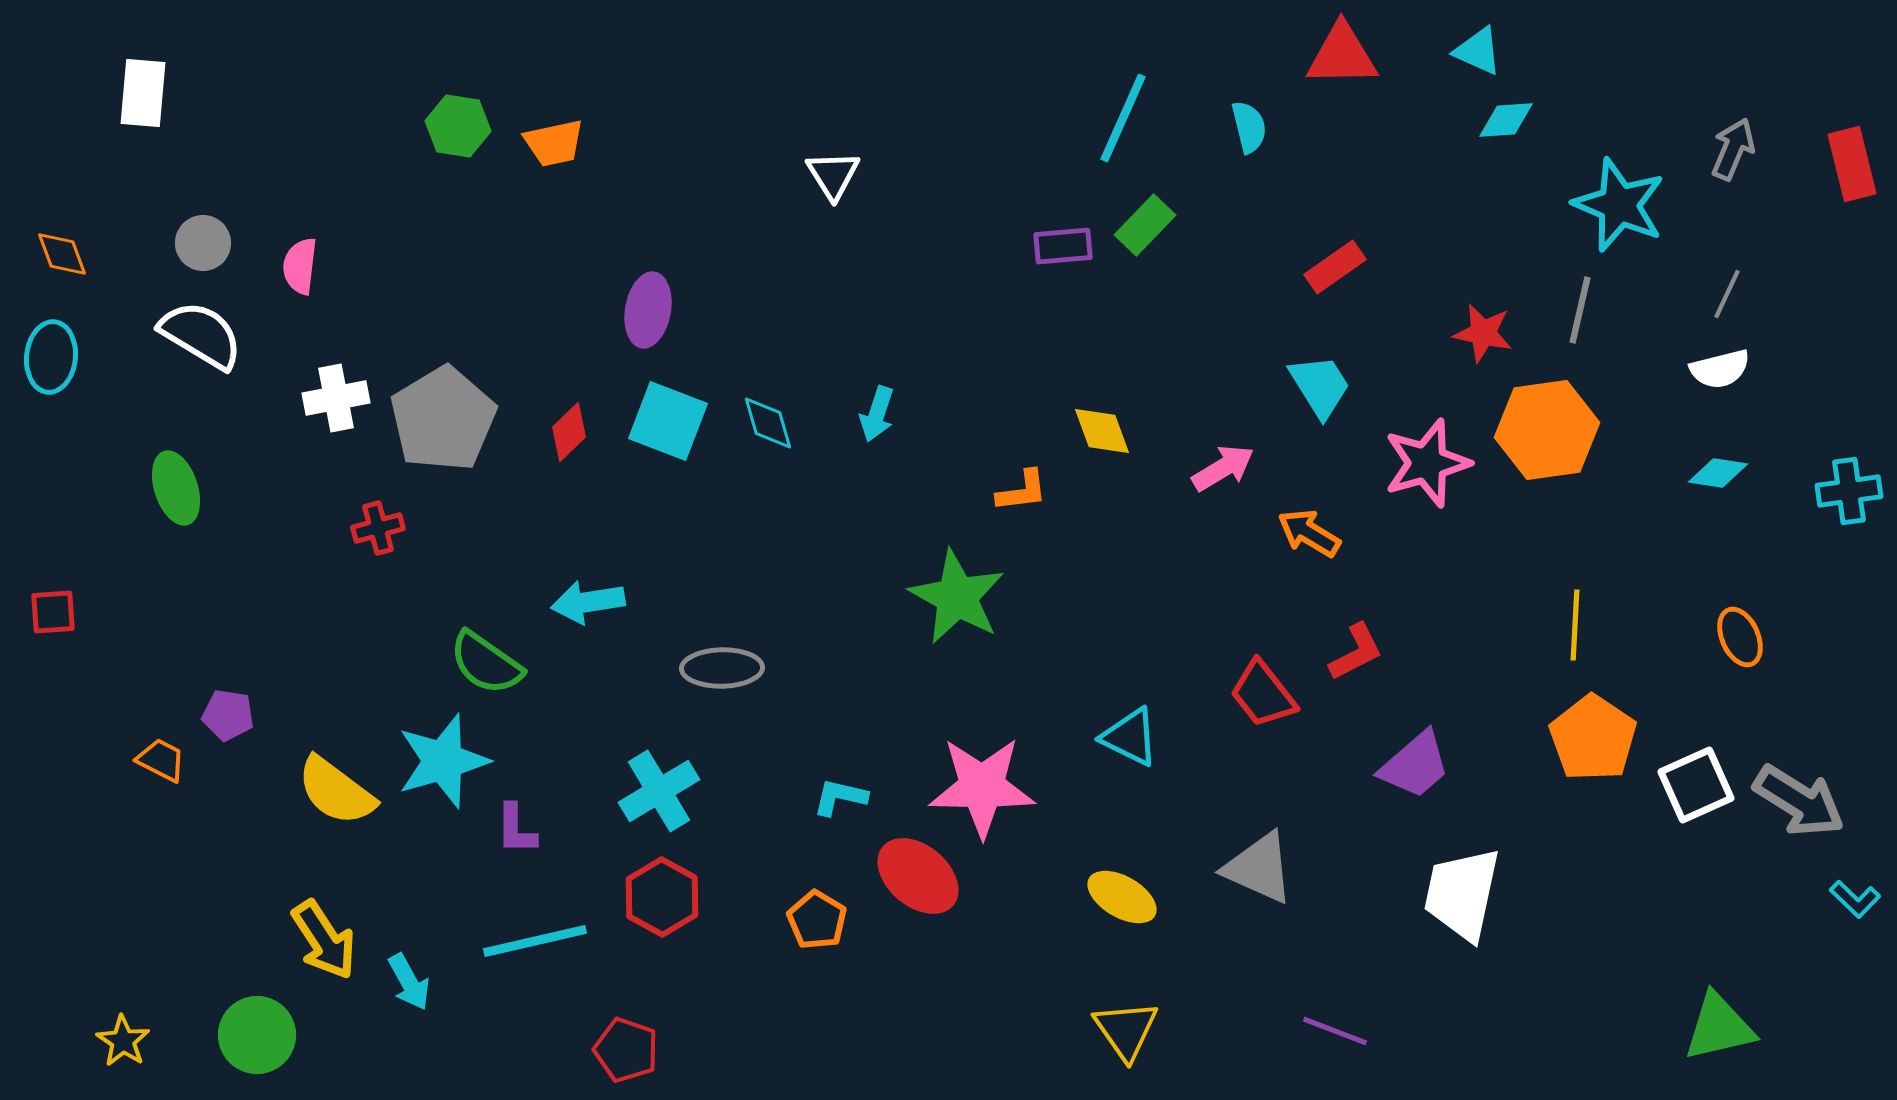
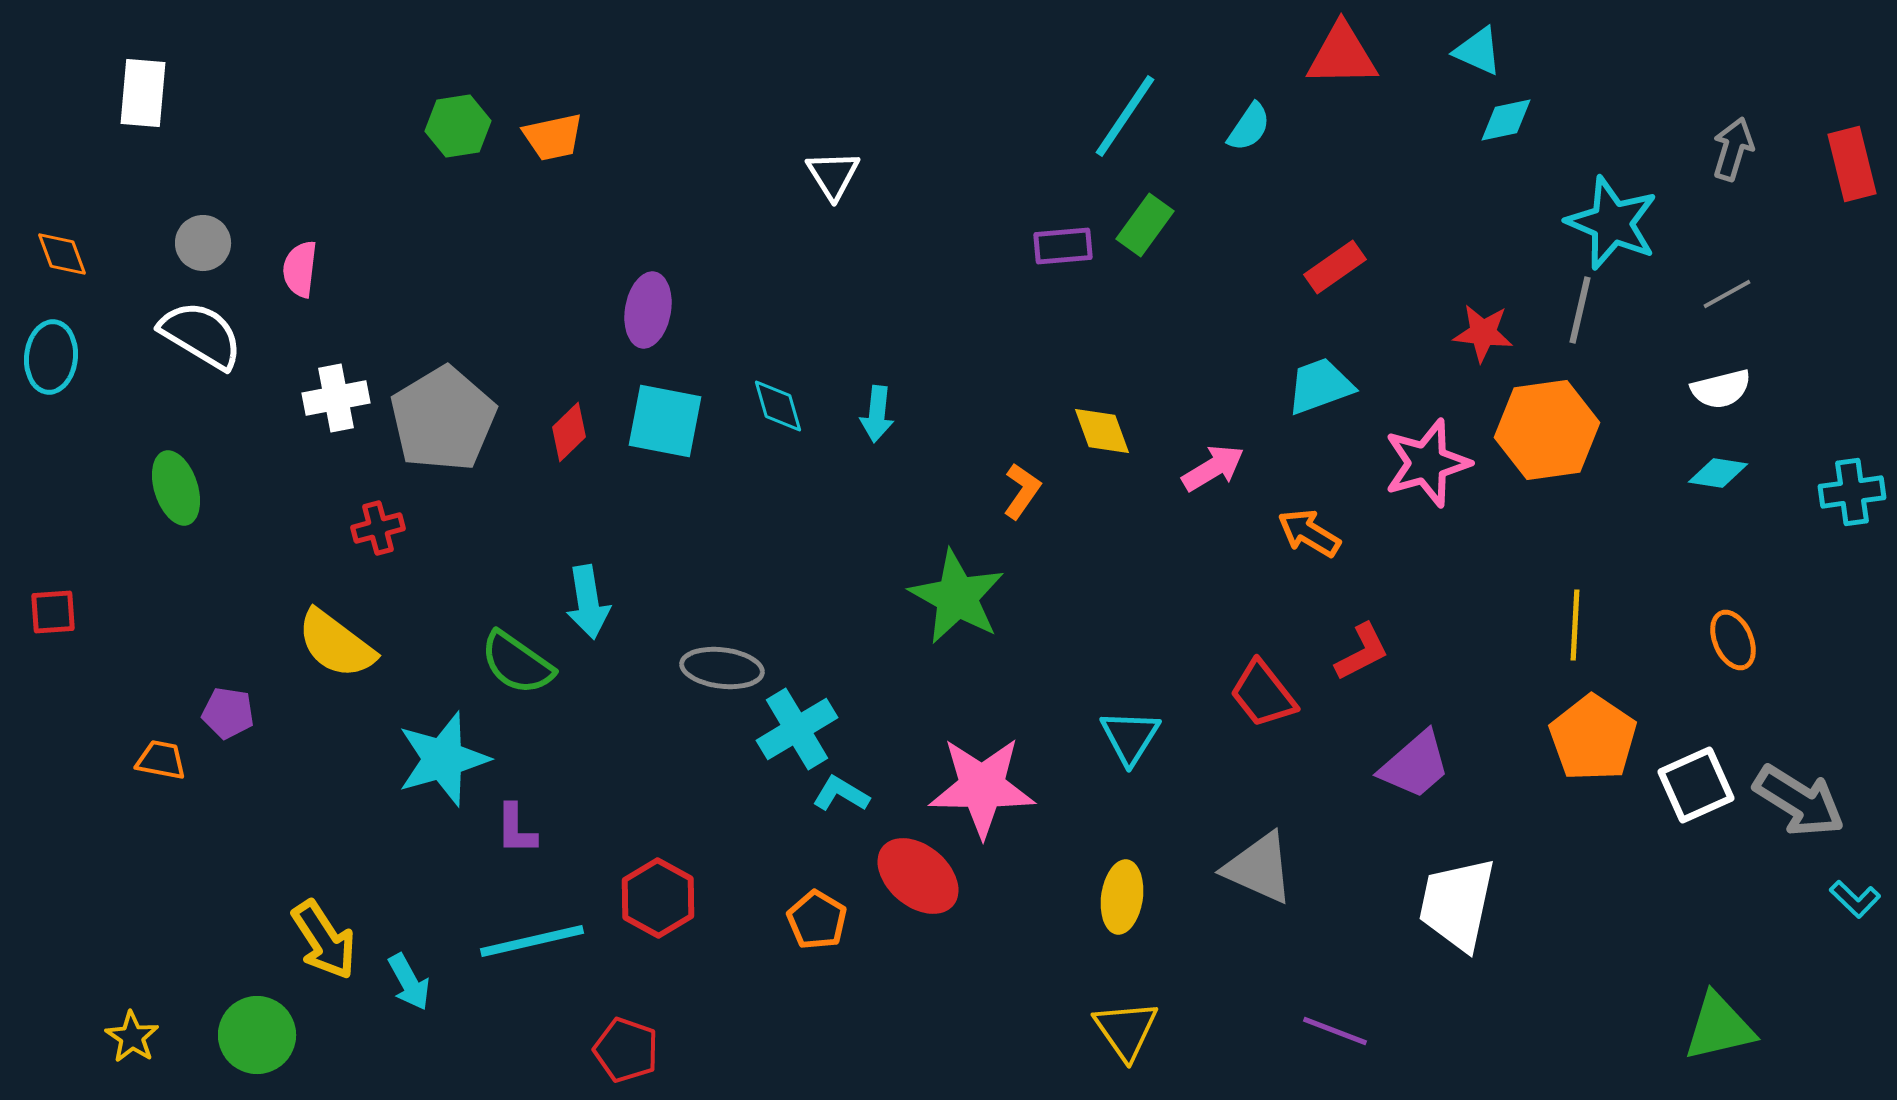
cyan line at (1123, 118): moved 2 px right, 2 px up; rotated 10 degrees clockwise
cyan diamond at (1506, 120): rotated 8 degrees counterclockwise
green hexagon at (458, 126): rotated 18 degrees counterclockwise
cyan semicircle at (1249, 127): rotated 48 degrees clockwise
orange trapezoid at (554, 143): moved 1 px left, 6 px up
gray arrow at (1733, 149): rotated 6 degrees counterclockwise
cyan star at (1619, 205): moved 7 px left, 18 px down
green rectangle at (1145, 225): rotated 8 degrees counterclockwise
pink semicircle at (300, 266): moved 3 px down
gray line at (1727, 294): rotated 36 degrees clockwise
red star at (1483, 333): rotated 6 degrees counterclockwise
white semicircle at (1720, 369): moved 1 px right, 20 px down
cyan trapezoid at (1320, 386): rotated 78 degrees counterclockwise
cyan arrow at (877, 414): rotated 12 degrees counterclockwise
cyan square at (668, 421): moved 3 px left; rotated 10 degrees counterclockwise
cyan diamond at (768, 423): moved 10 px right, 17 px up
pink arrow at (1223, 468): moved 10 px left
orange L-shape at (1022, 491): rotated 48 degrees counterclockwise
cyan cross at (1849, 491): moved 3 px right, 1 px down
cyan arrow at (588, 602): rotated 90 degrees counterclockwise
orange ellipse at (1740, 637): moved 7 px left, 3 px down
red L-shape at (1356, 652): moved 6 px right
green semicircle at (486, 663): moved 31 px right
gray ellipse at (722, 668): rotated 8 degrees clockwise
purple pentagon at (228, 715): moved 2 px up
cyan triangle at (1130, 737): rotated 36 degrees clockwise
orange trapezoid at (161, 760): rotated 16 degrees counterclockwise
cyan star at (443, 761): moved 2 px up
yellow semicircle at (336, 791): moved 147 px up
cyan cross at (659, 791): moved 138 px right, 62 px up
cyan L-shape at (840, 797): moved 1 px right, 3 px up; rotated 18 degrees clockwise
white trapezoid at (1462, 894): moved 5 px left, 10 px down
red hexagon at (662, 897): moved 4 px left, 1 px down
yellow ellipse at (1122, 897): rotated 68 degrees clockwise
cyan line at (535, 941): moved 3 px left
yellow star at (123, 1041): moved 9 px right, 4 px up
